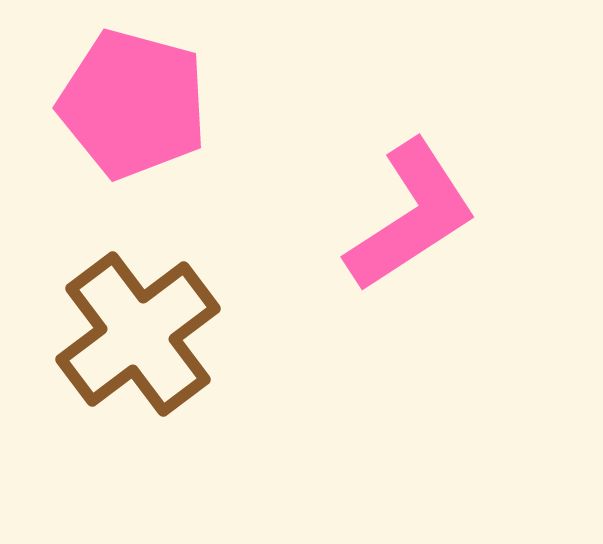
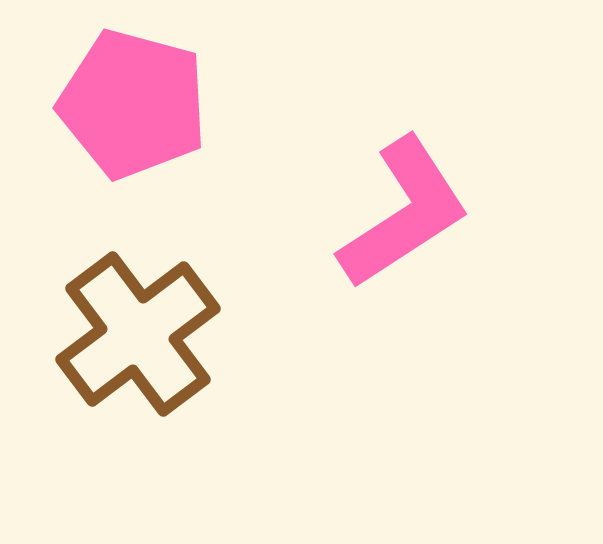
pink L-shape: moved 7 px left, 3 px up
